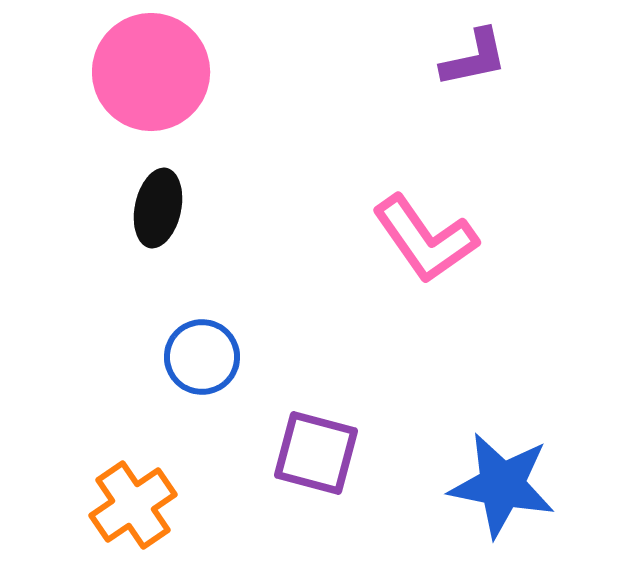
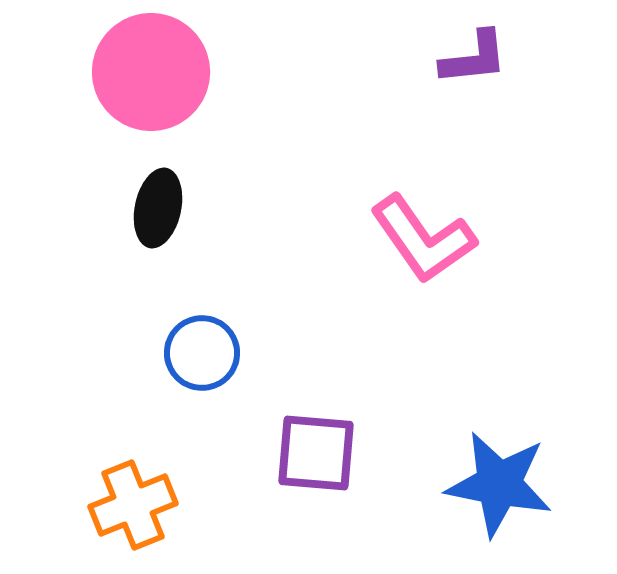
purple L-shape: rotated 6 degrees clockwise
pink L-shape: moved 2 px left
blue circle: moved 4 px up
purple square: rotated 10 degrees counterclockwise
blue star: moved 3 px left, 1 px up
orange cross: rotated 12 degrees clockwise
